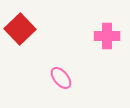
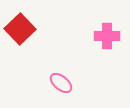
pink ellipse: moved 5 px down; rotated 10 degrees counterclockwise
